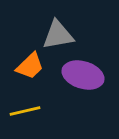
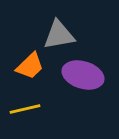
gray triangle: moved 1 px right
yellow line: moved 2 px up
